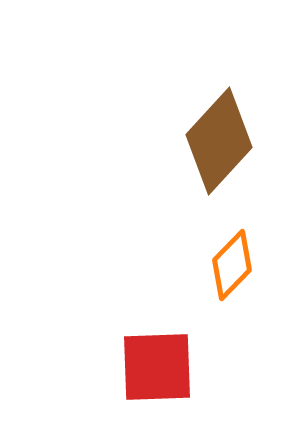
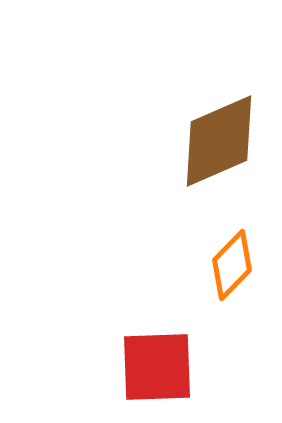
brown diamond: rotated 24 degrees clockwise
